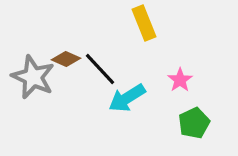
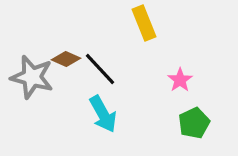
gray star: moved 1 px left; rotated 9 degrees counterclockwise
cyan arrow: moved 24 px left, 16 px down; rotated 87 degrees counterclockwise
